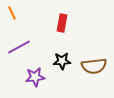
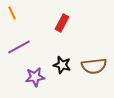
red rectangle: rotated 18 degrees clockwise
black star: moved 4 px down; rotated 18 degrees clockwise
